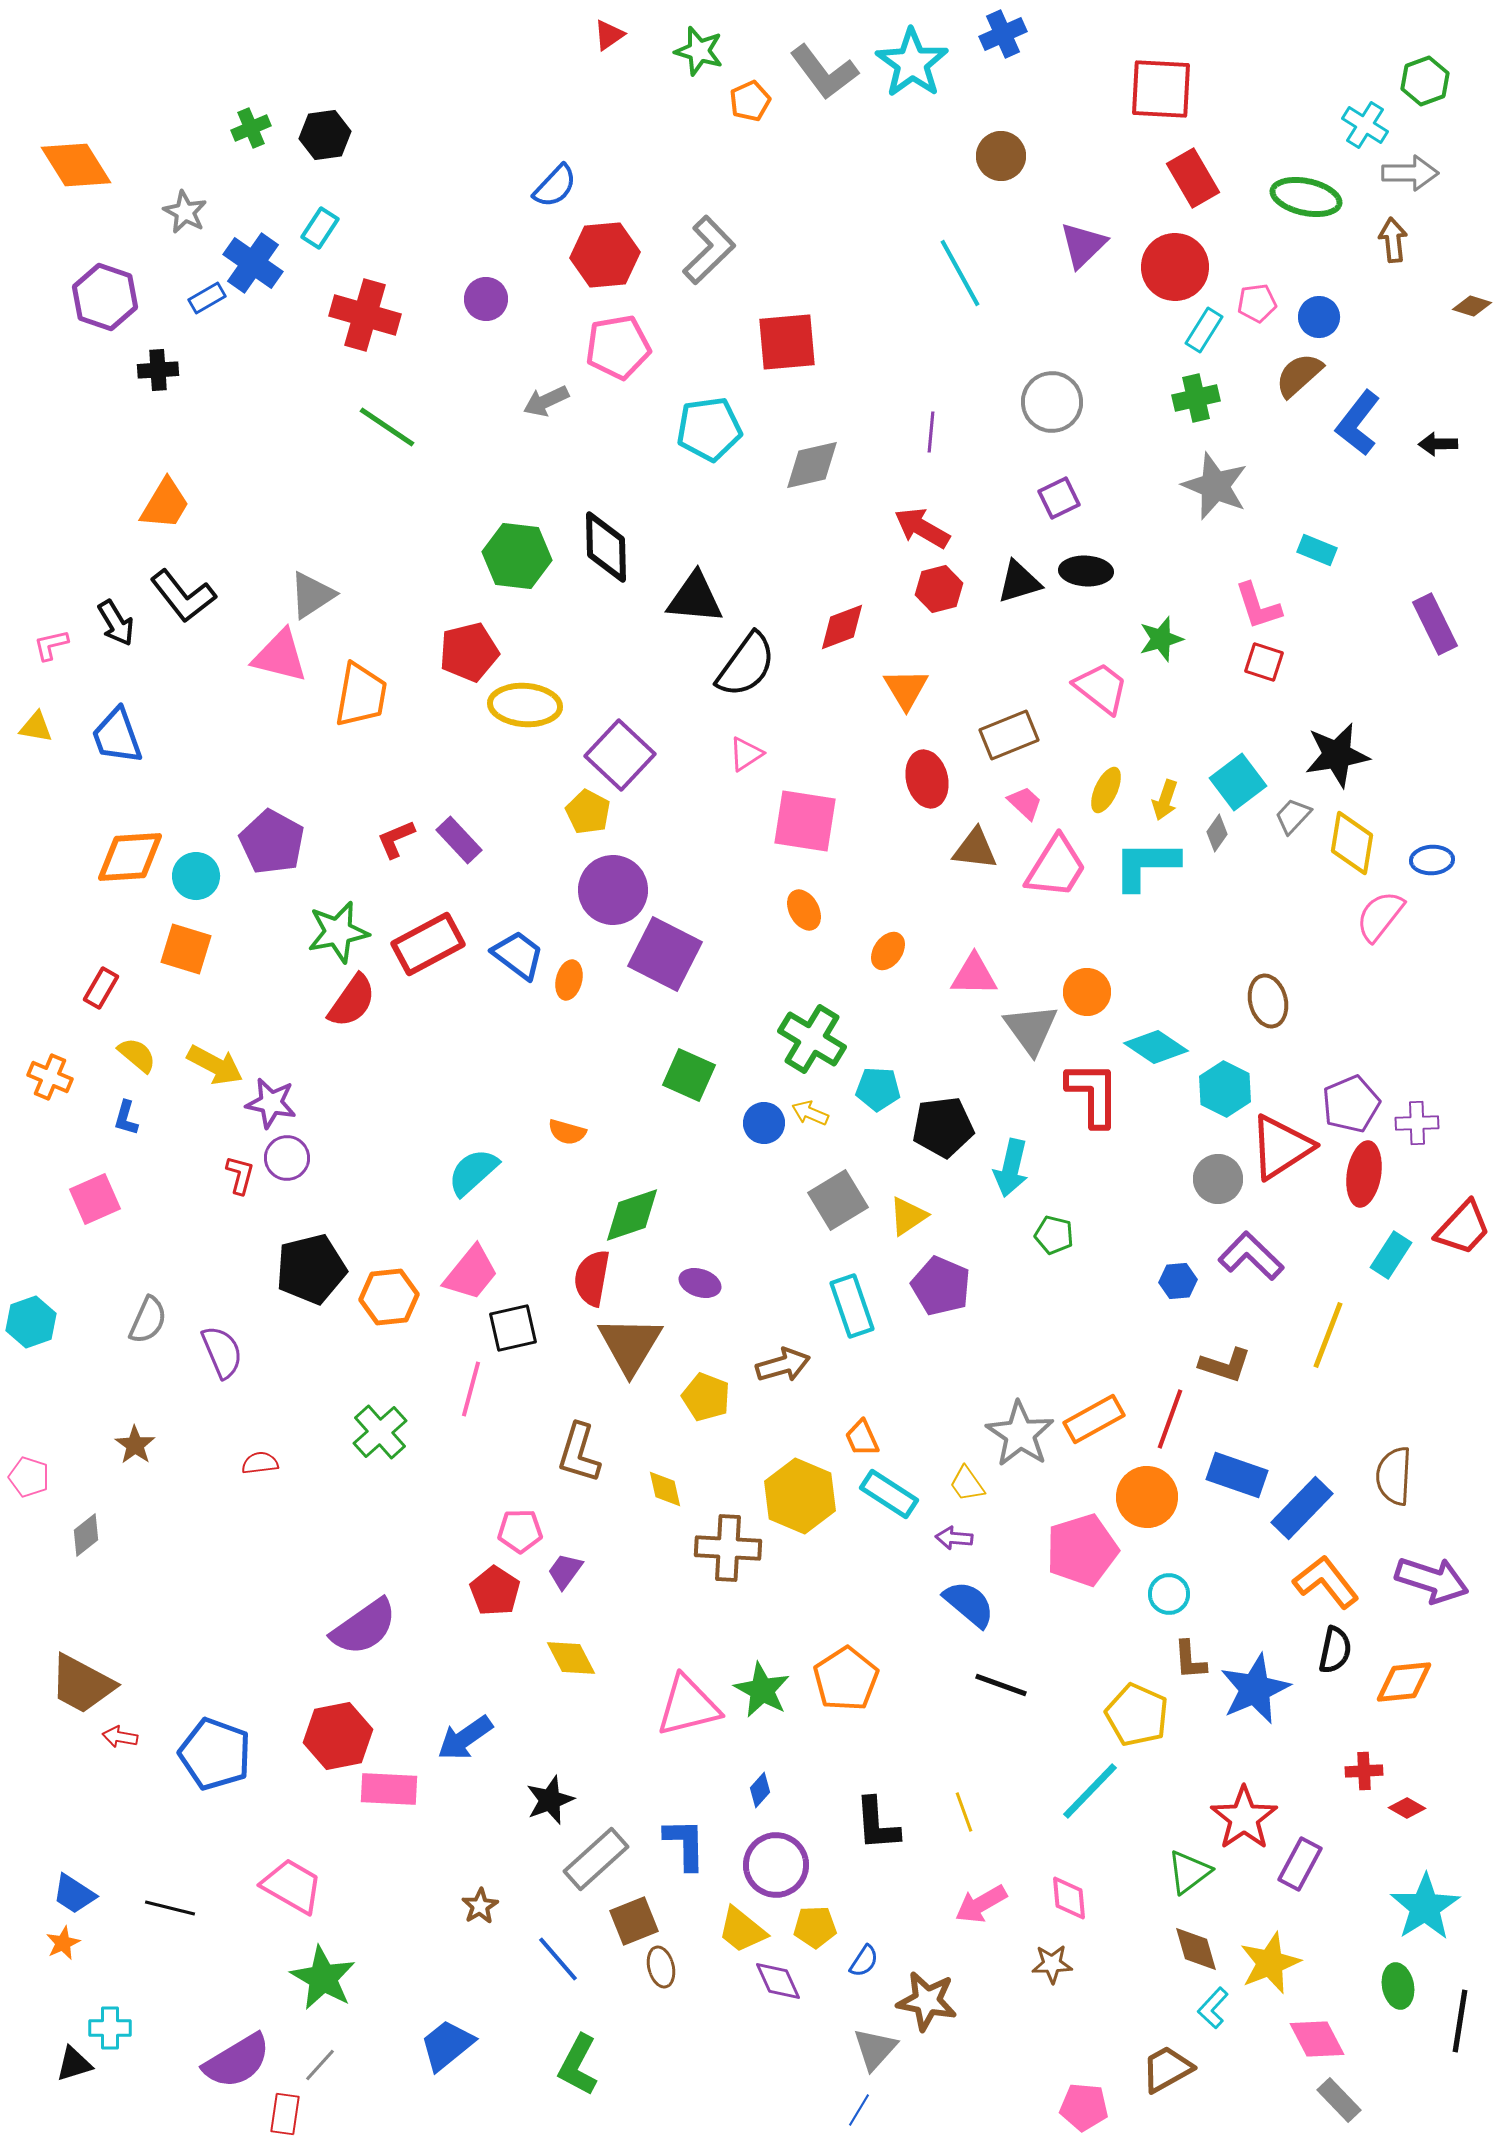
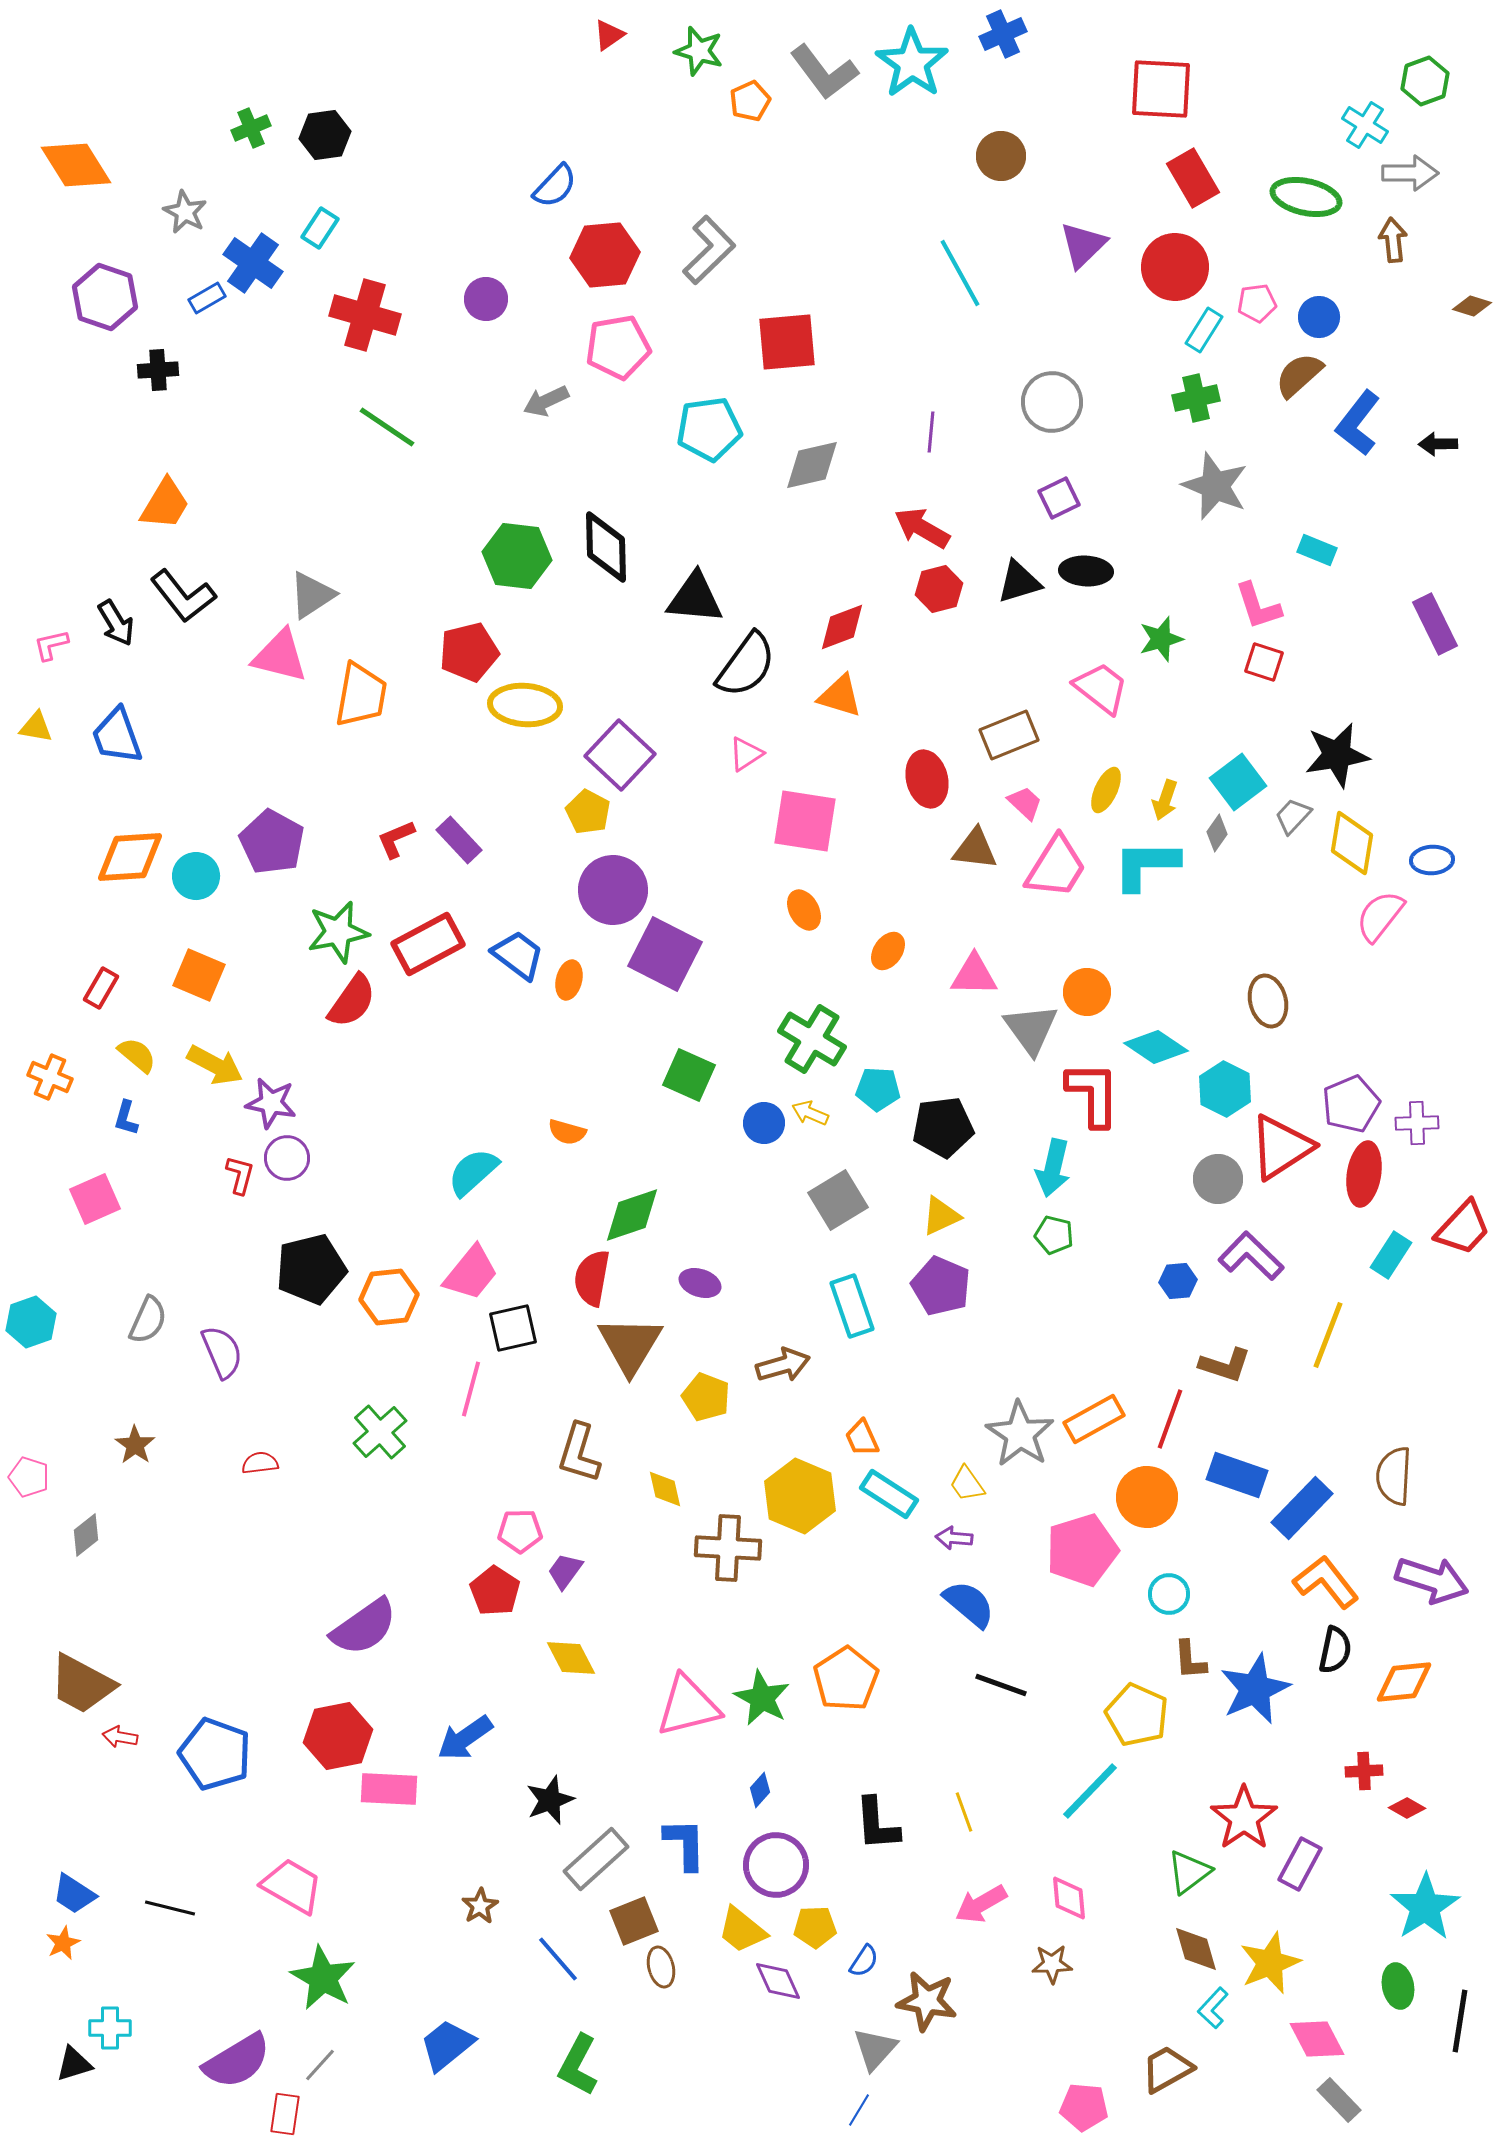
orange triangle at (906, 689): moved 66 px left, 7 px down; rotated 42 degrees counterclockwise
orange square at (186, 949): moved 13 px right, 26 px down; rotated 6 degrees clockwise
cyan arrow at (1011, 1168): moved 42 px right
yellow triangle at (908, 1216): moved 33 px right; rotated 9 degrees clockwise
green star at (762, 1690): moved 8 px down
